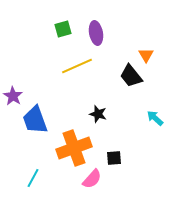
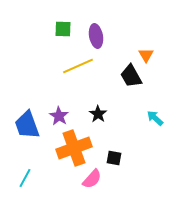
green square: rotated 18 degrees clockwise
purple ellipse: moved 3 px down
yellow line: moved 1 px right
black trapezoid: rotated 10 degrees clockwise
purple star: moved 46 px right, 20 px down
black star: rotated 18 degrees clockwise
blue trapezoid: moved 8 px left, 5 px down
black square: rotated 14 degrees clockwise
cyan line: moved 8 px left
